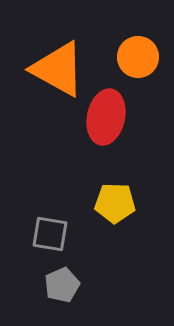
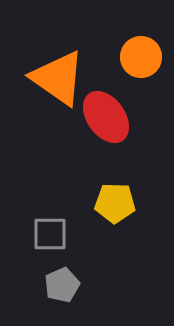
orange circle: moved 3 px right
orange triangle: moved 9 px down; rotated 6 degrees clockwise
red ellipse: rotated 48 degrees counterclockwise
gray square: rotated 9 degrees counterclockwise
